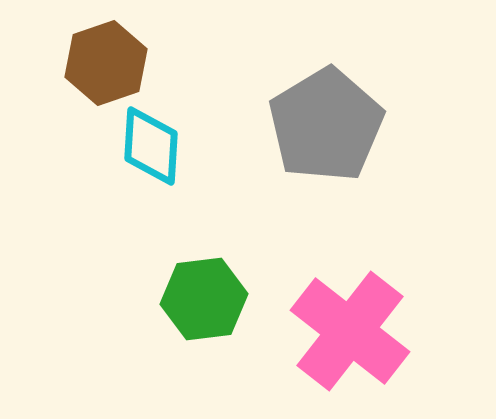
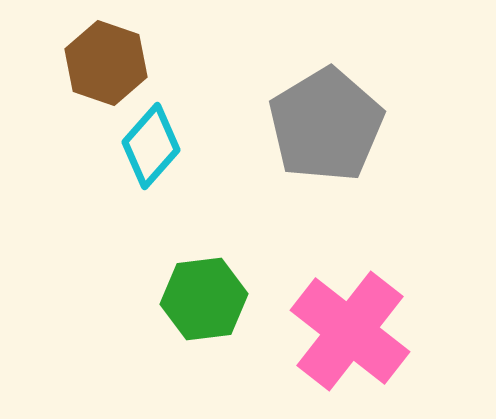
brown hexagon: rotated 22 degrees counterclockwise
cyan diamond: rotated 38 degrees clockwise
